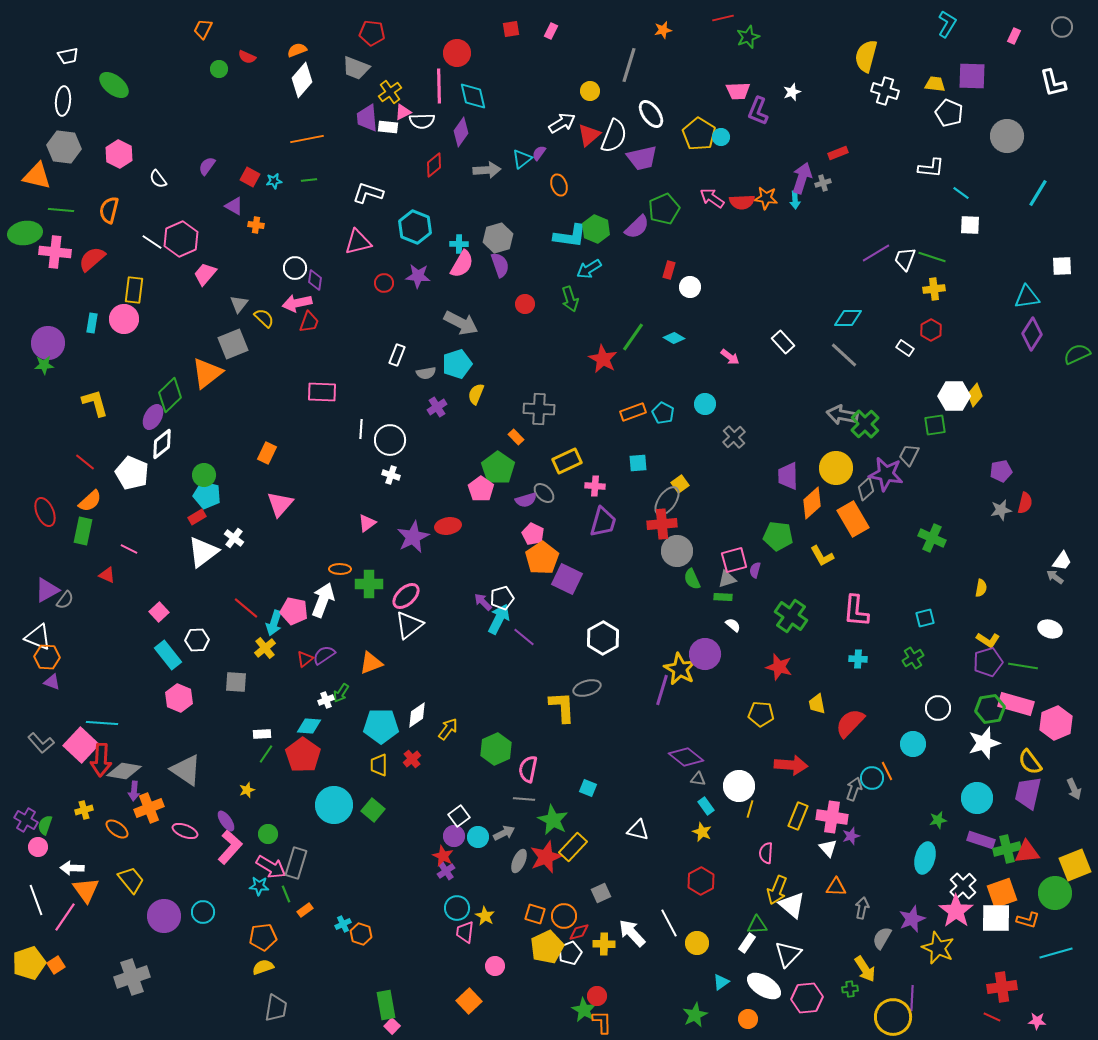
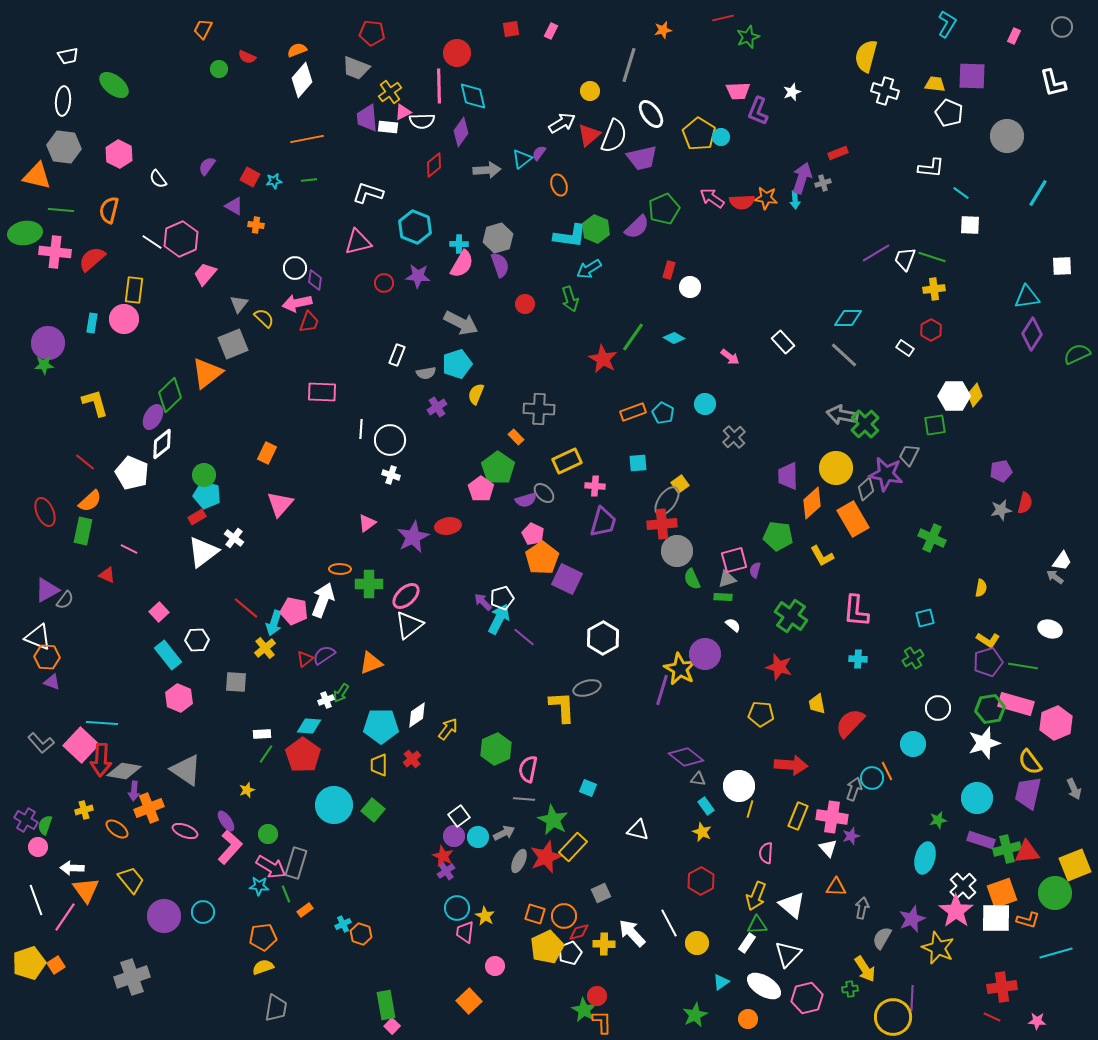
yellow arrow at (777, 890): moved 21 px left, 6 px down
pink hexagon at (807, 998): rotated 8 degrees counterclockwise
